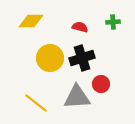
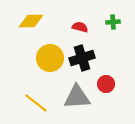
red circle: moved 5 px right
